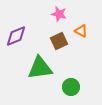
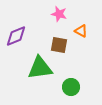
brown square: moved 4 px down; rotated 36 degrees clockwise
